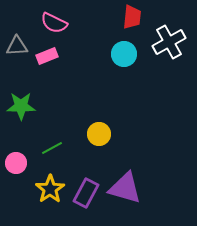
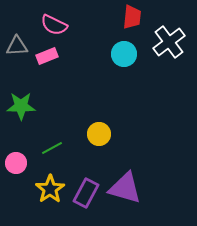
pink semicircle: moved 2 px down
white cross: rotated 8 degrees counterclockwise
